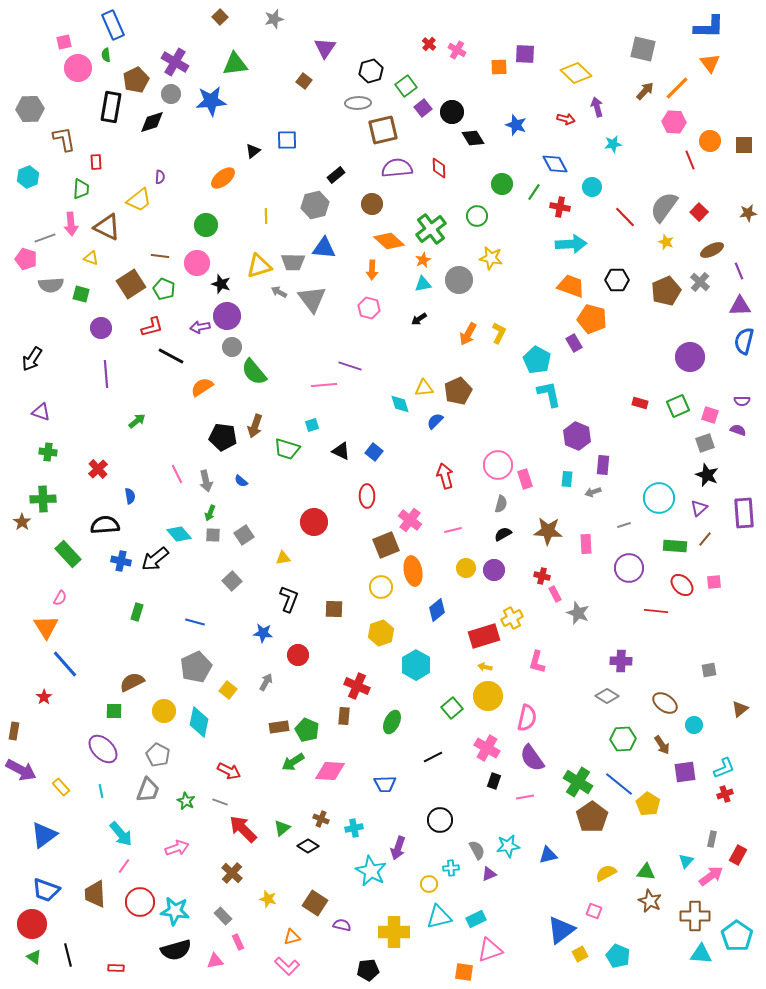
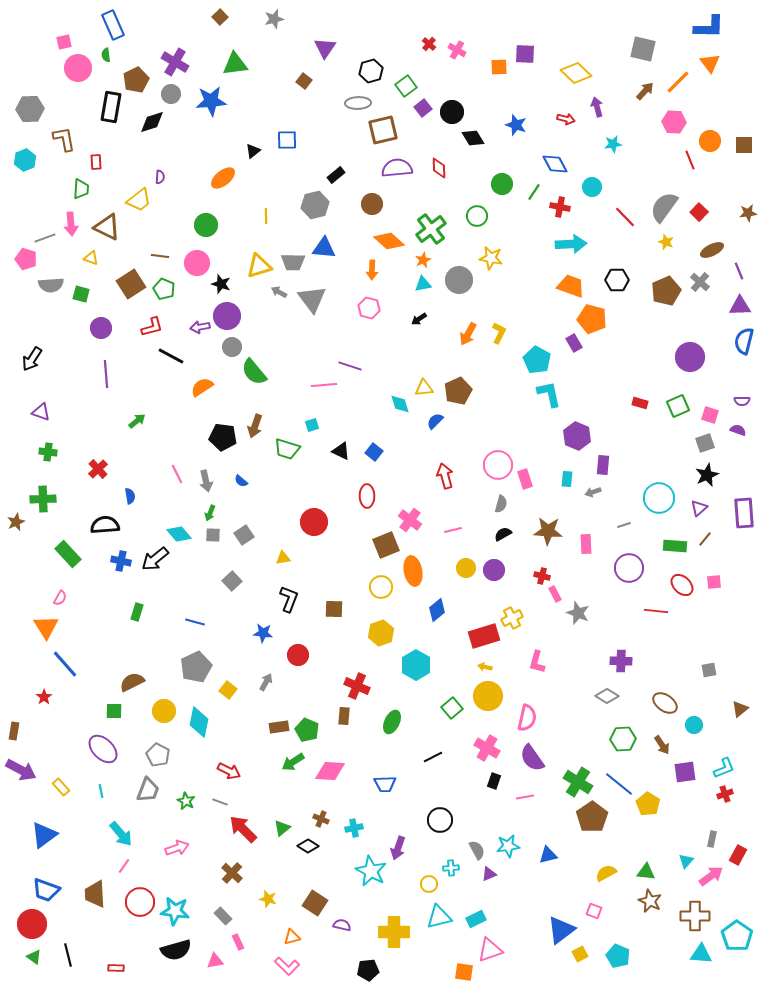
orange line at (677, 88): moved 1 px right, 6 px up
cyan hexagon at (28, 177): moved 3 px left, 17 px up
black star at (707, 475): rotated 25 degrees clockwise
brown star at (22, 522): moved 6 px left; rotated 12 degrees clockwise
